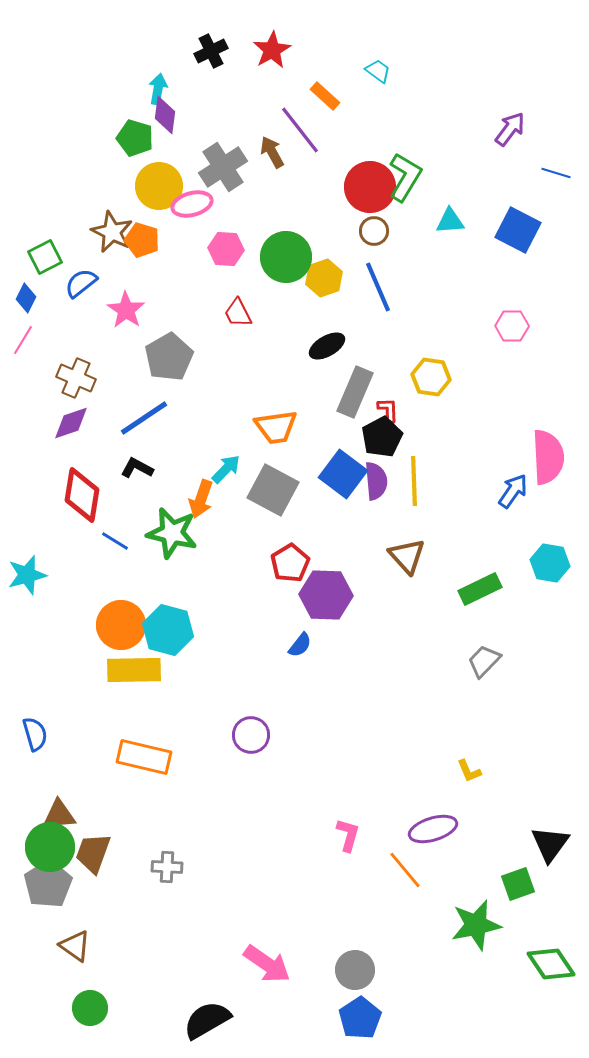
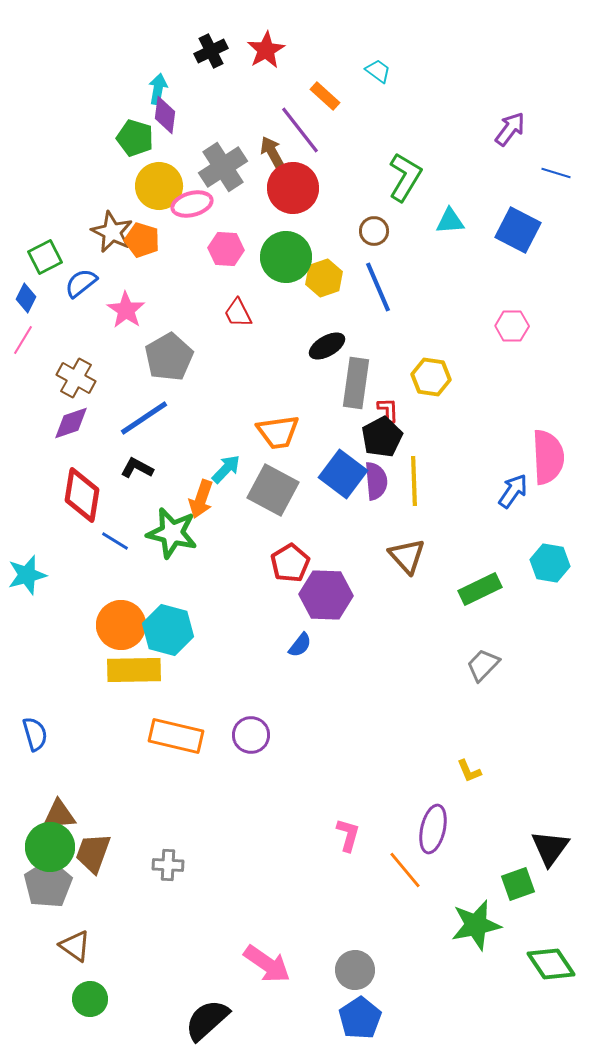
red star at (272, 50): moved 6 px left
red circle at (370, 187): moved 77 px left, 1 px down
brown cross at (76, 378): rotated 6 degrees clockwise
gray rectangle at (355, 392): moved 1 px right, 9 px up; rotated 15 degrees counterclockwise
orange trapezoid at (276, 427): moved 2 px right, 5 px down
gray trapezoid at (484, 661): moved 1 px left, 4 px down
orange rectangle at (144, 757): moved 32 px right, 21 px up
purple ellipse at (433, 829): rotated 60 degrees counterclockwise
black triangle at (550, 844): moved 4 px down
gray cross at (167, 867): moved 1 px right, 2 px up
green circle at (90, 1008): moved 9 px up
black semicircle at (207, 1020): rotated 12 degrees counterclockwise
